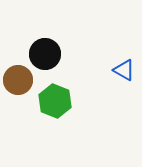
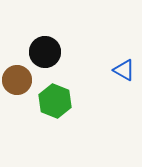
black circle: moved 2 px up
brown circle: moved 1 px left
